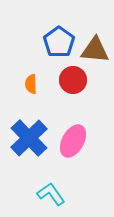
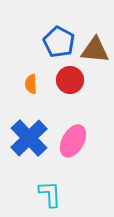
blue pentagon: rotated 8 degrees counterclockwise
red circle: moved 3 px left
cyan L-shape: moved 1 px left; rotated 32 degrees clockwise
